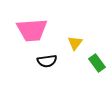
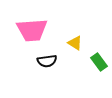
yellow triangle: rotated 35 degrees counterclockwise
green rectangle: moved 2 px right, 1 px up
